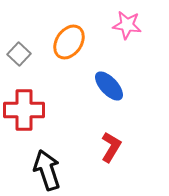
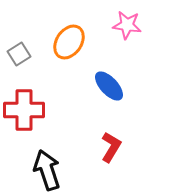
gray square: rotated 15 degrees clockwise
